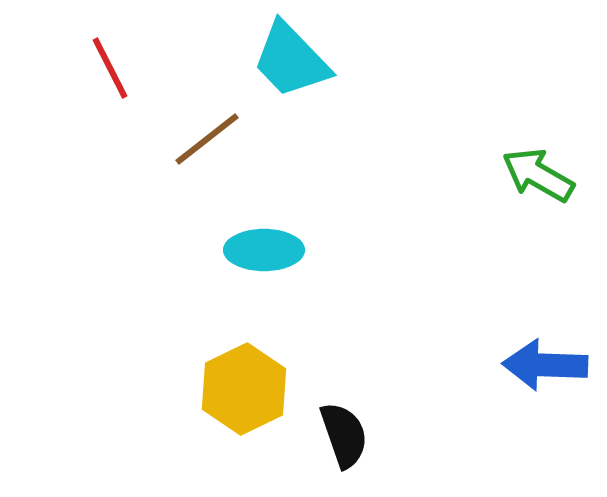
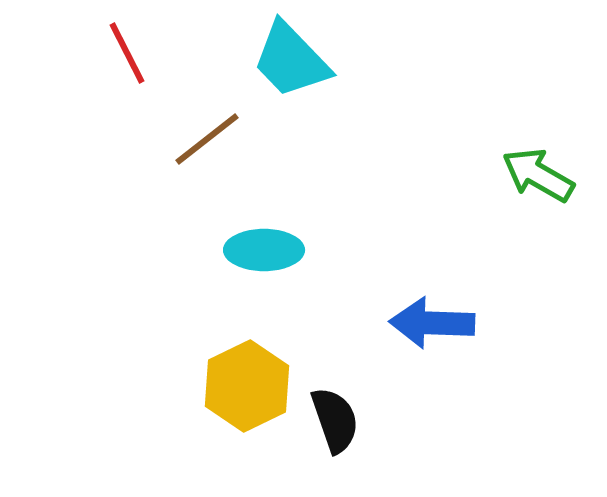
red line: moved 17 px right, 15 px up
blue arrow: moved 113 px left, 42 px up
yellow hexagon: moved 3 px right, 3 px up
black semicircle: moved 9 px left, 15 px up
